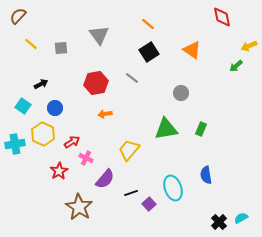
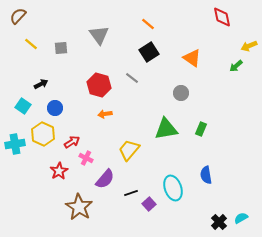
orange triangle: moved 8 px down
red hexagon: moved 3 px right, 2 px down; rotated 25 degrees clockwise
